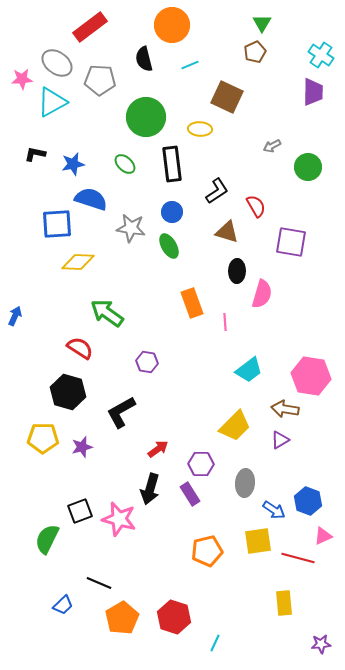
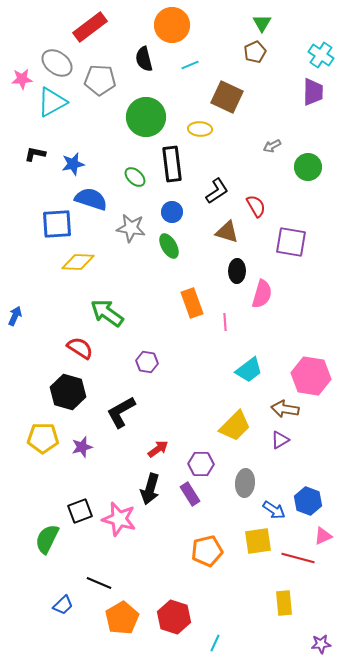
green ellipse at (125, 164): moved 10 px right, 13 px down
